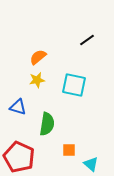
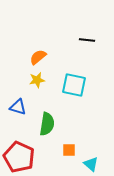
black line: rotated 42 degrees clockwise
